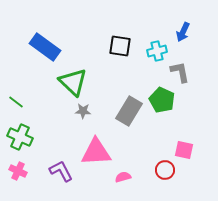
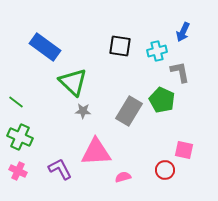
purple L-shape: moved 1 px left, 2 px up
